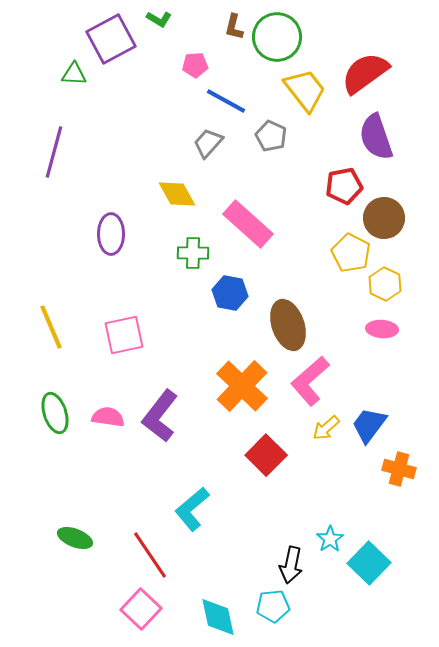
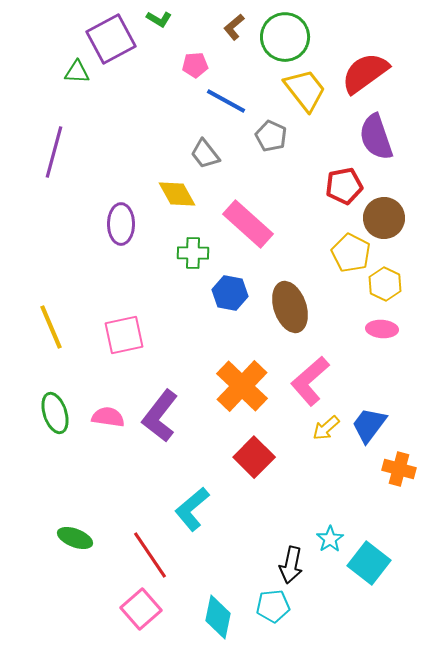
brown L-shape at (234, 27): rotated 36 degrees clockwise
green circle at (277, 37): moved 8 px right
green triangle at (74, 74): moved 3 px right, 2 px up
gray trapezoid at (208, 143): moved 3 px left, 11 px down; rotated 80 degrees counterclockwise
purple ellipse at (111, 234): moved 10 px right, 10 px up
brown ellipse at (288, 325): moved 2 px right, 18 px up
red square at (266, 455): moved 12 px left, 2 px down
cyan square at (369, 563): rotated 6 degrees counterclockwise
pink square at (141, 609): rotated 6 degrees clockwise
cyan diamond at (218, 617): rotated 24 degrees clockwise
